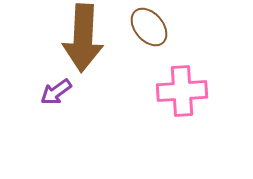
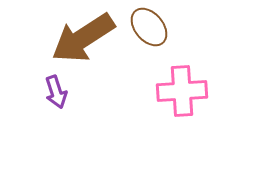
brown arrow: rotated 54 degrees clockwise
purple arrow: rotated 72 degrees counterclockwise
